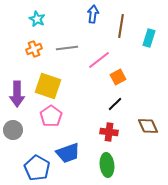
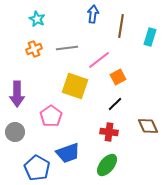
cyan rectangle: moved 1 px right, 1 px up
yellow square: moved 27 px right
gray circle: moved 2 px right, 2 px down
green ellipse: rotated 45 degrees clockwise
